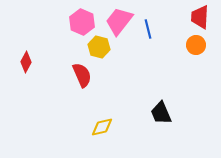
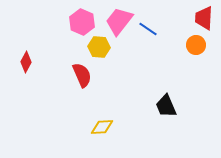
red trapezoid: moved 4 px right, 1 px down
blue line: rotated 42 degrees counterclockwise
yellow hexagon: rotated 10 degrees counterclockwise
black trapezoid: moved 5 px right, 7 px up
yellow diamond: rotated 10 degrees clockwise
